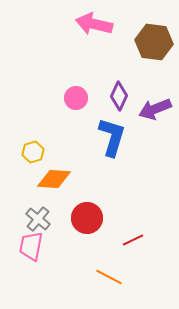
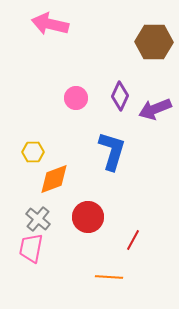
pink arrow: moved 44 px left
brown hexagon: rotated 6 degrees counterclockwise
purple diamond: moved 1 px right
blue L-shape: moved 14 px down
yellow hexagon: rotated 15 degrees clockwise
orange diamond: rotated 24 degrees counterclockwise
red circle: moved 1 px right, 1 px up
red line: rotated 35 degrees counterclockwise
pink trapezoid: moved 2 px down
orange line: rotated 24 degrees counterclockwise
